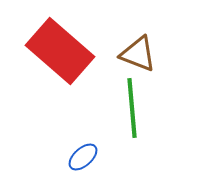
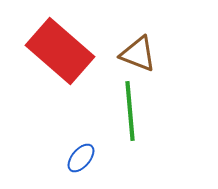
green line: moved 2 px left, 3 px down
blue ellipse: moved 2 px left, 1 px down; rotated 8 degrees counterclockwise
